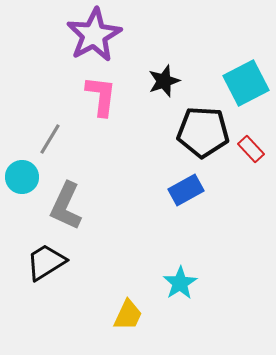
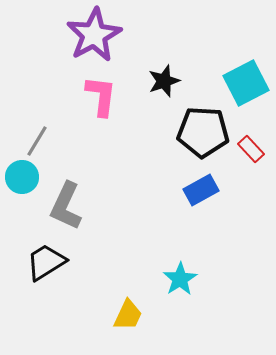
gray line: moved 13 px left, 2 px down
blue rectangle: moved 15 px right
cyan star: moved 4 px up
